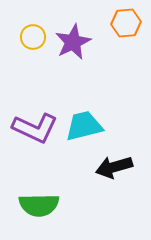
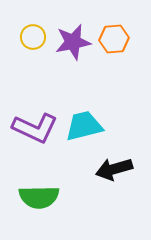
orange hexagon: moved 12 px left, 16 px down
purple star: rotated 15 degrees clockwise
black arrow: moved 2 px down
green semicircle: moved 8 px up
